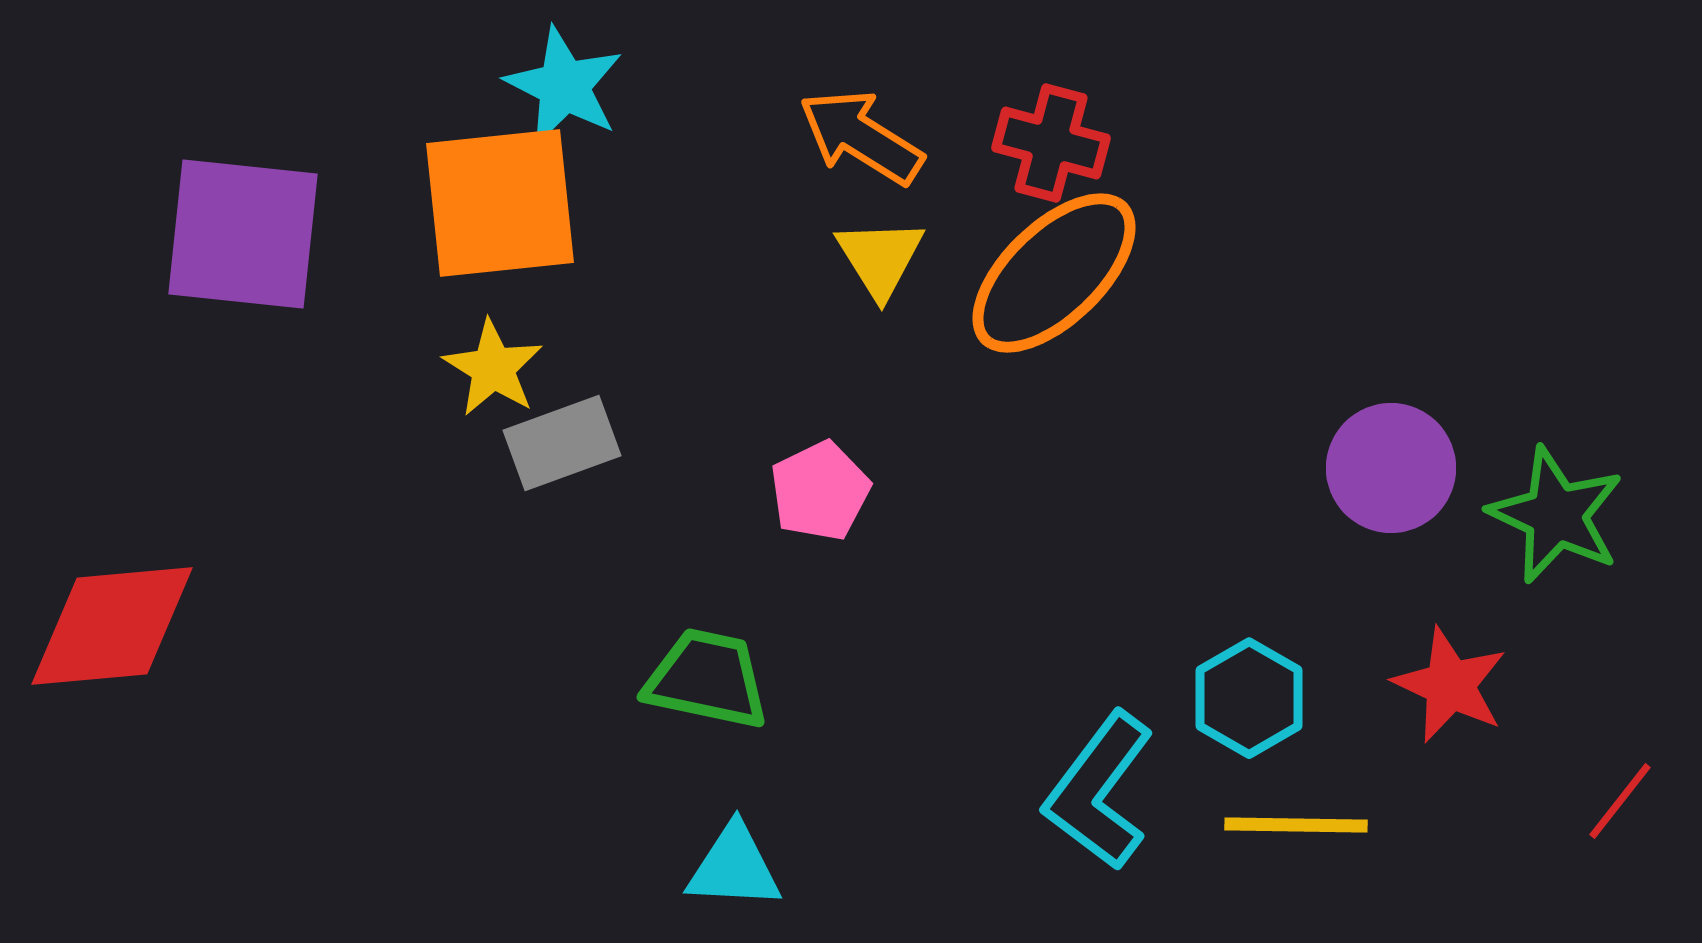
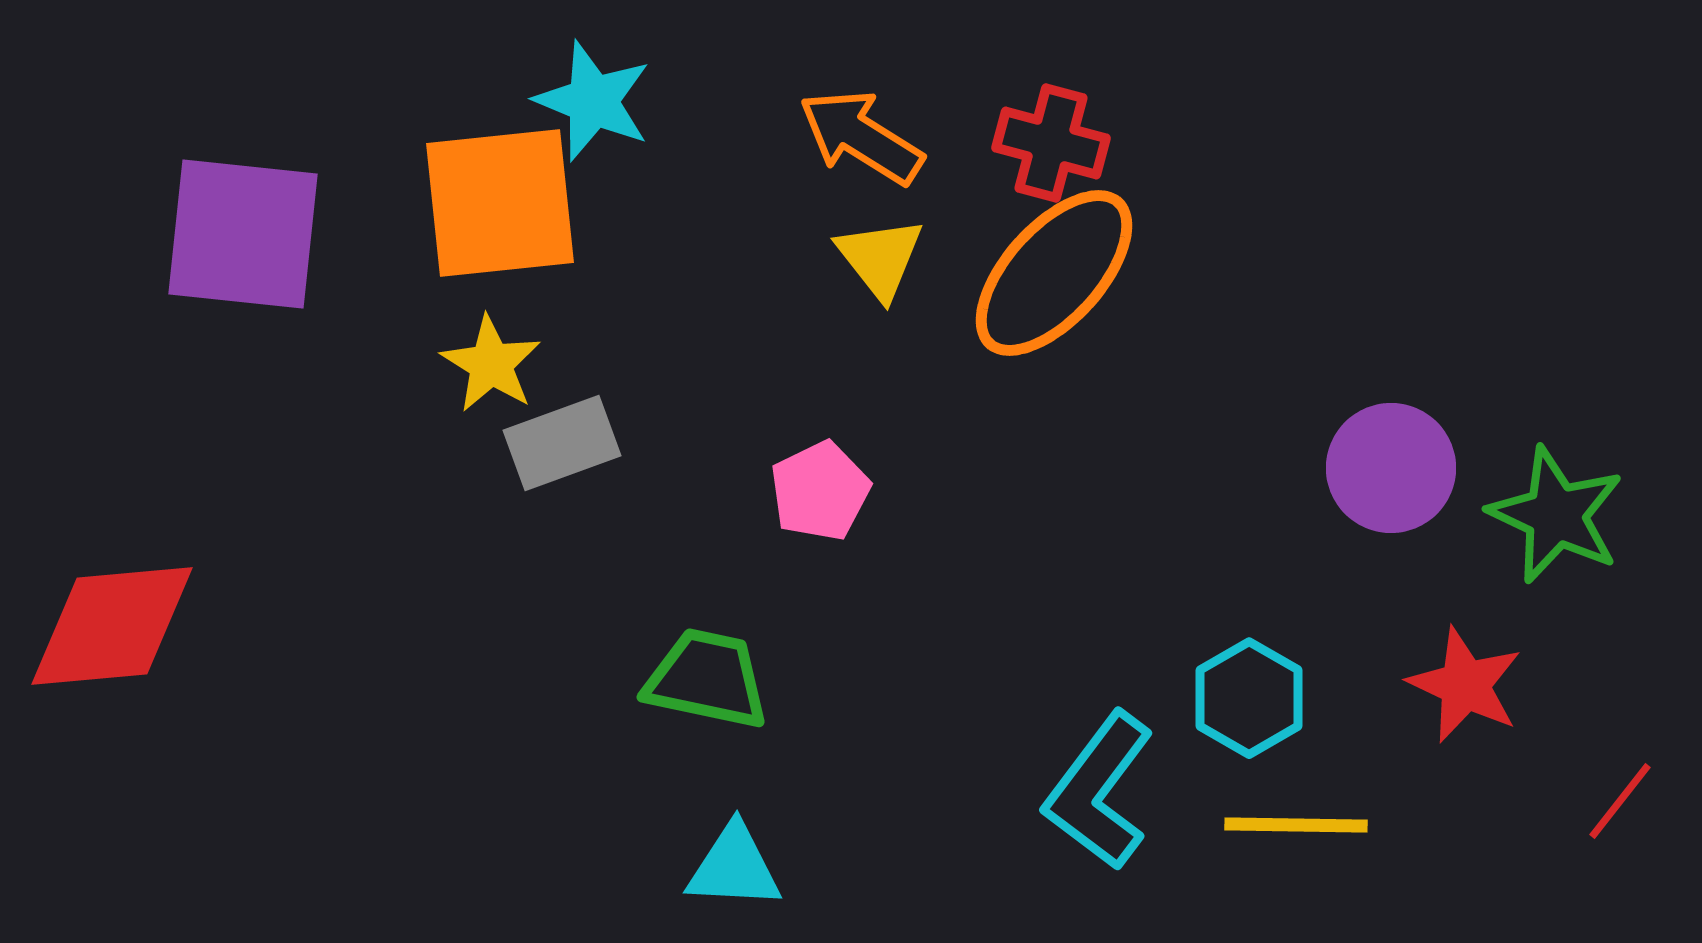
cyan star: moved 29 px right, 15 px down; rotated 5 degrees counterclockwise
yellow triangle: rotated 6 degrees counterclockwise
orange ellipse: rotated 4 degrees counterclockwise
yellow star: moved 2 px left, 4 px up
red star: moved 15 px right
